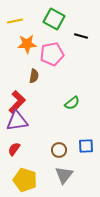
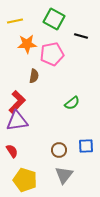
red semicircle: moved 2 px left, 2 px down; rotated 112 degrees clockwise
